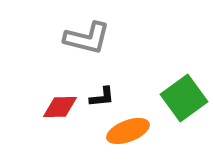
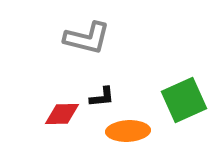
green square: moved 2 px down; rotated 12 degrees clockwise
red diamond: moved 2 px right, 7 px down
orange ellipse: rotated 18 degrees clockwise
